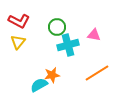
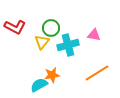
red L-shape: moved 4 px left, 6 px down
green circle: moved 6 px left, 1 px down
yellow triangle: moved 24 px right
